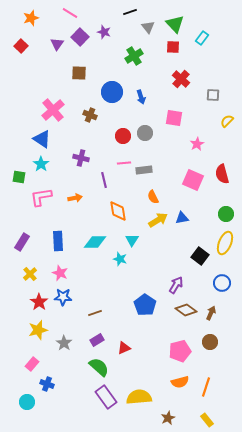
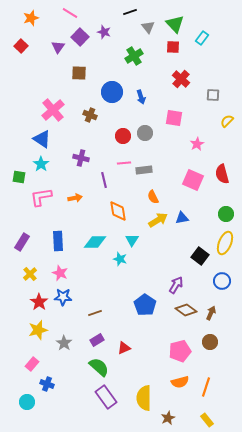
purple triangle at (57, 44): moved 1 px right, 3 px down
blue circle at (222, 283): moved 2 px up
yellow semicircle at (139, 397): moved 5 px right, 1 px down; rotated 85 degrees counterclockwise
